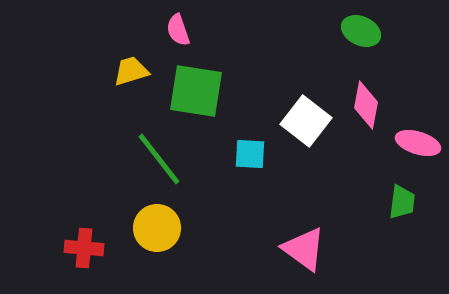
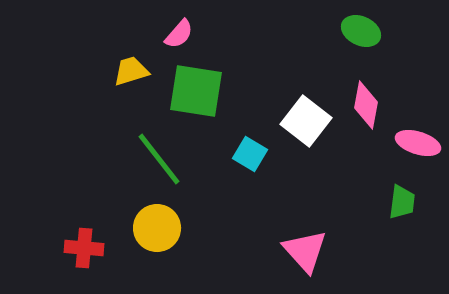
pink semicircle: moved 1 px right, 4 px down; rotated 120 degrees counterclockwise
cyan square: rotated 28 degrees clockwise
pink triangle: moved 1 px right, 2 px down; rotated 12 degrees clockwise
